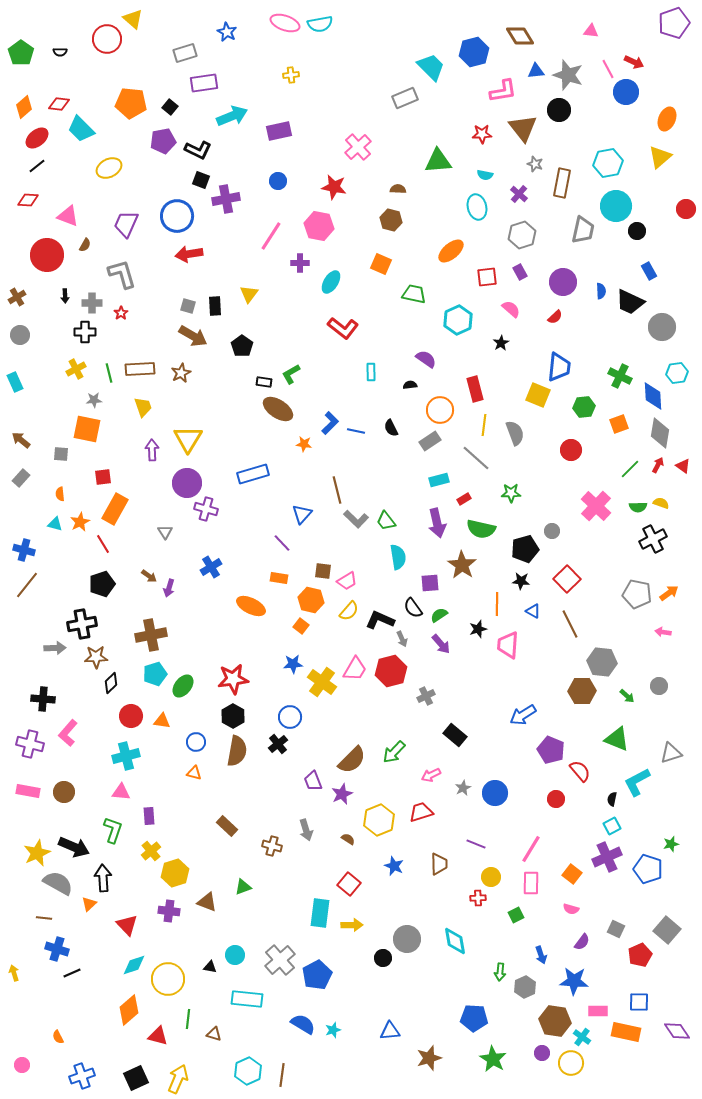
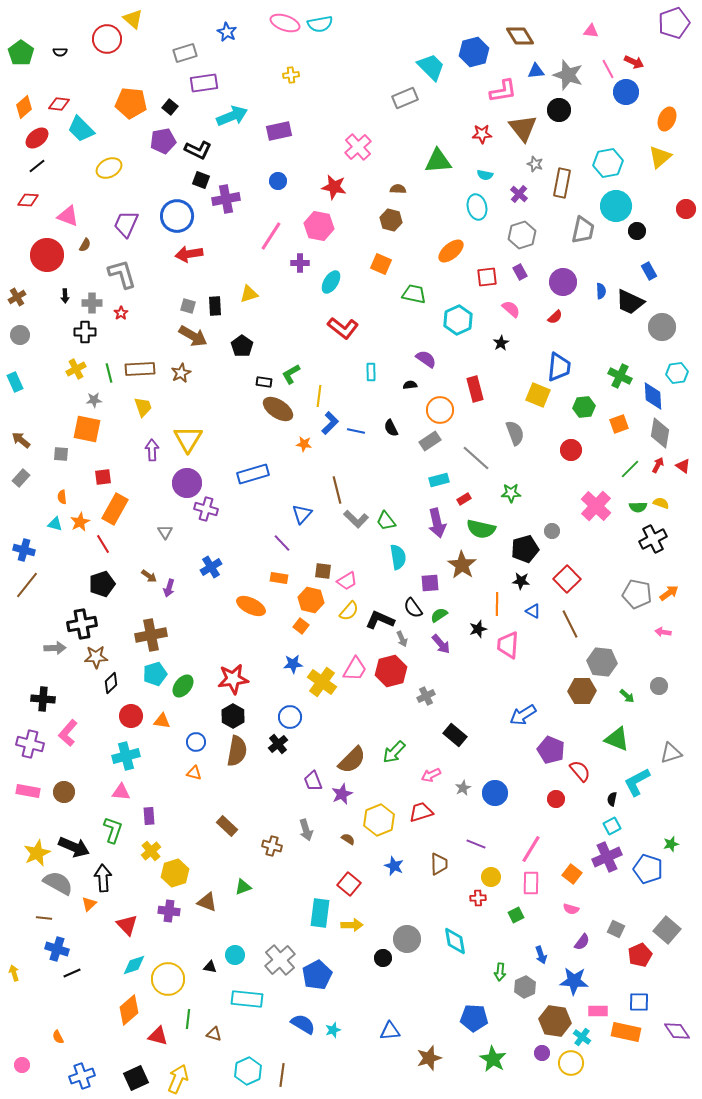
yellow triangle at (249, 294): rotated 36 degrees clockwise
yellow line at (484, 425): moved 165 px left, 29 px up
orange semicircle at (60, 494): moved 2 px right, 3 px down
